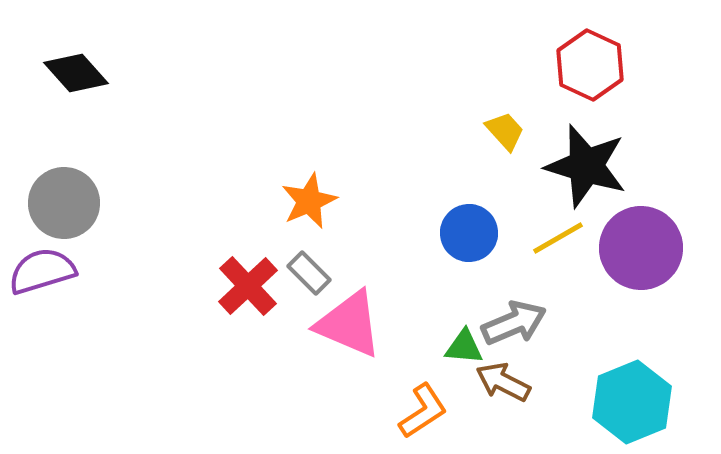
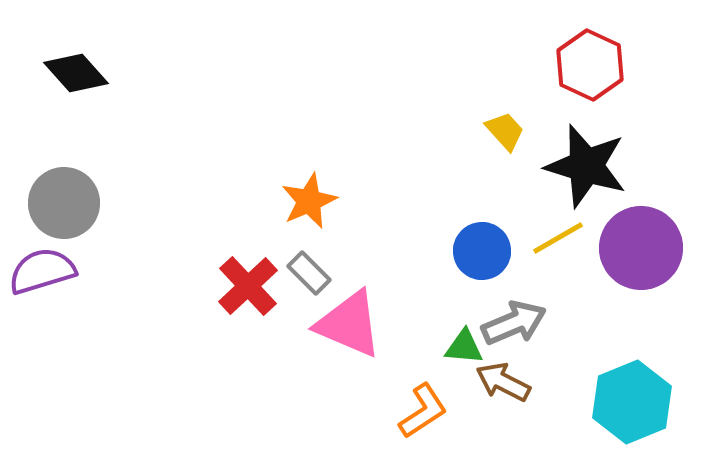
blue circle: moved 13 px right, 18 px down
